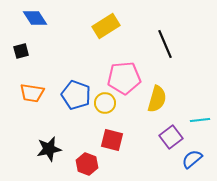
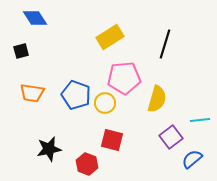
yellow rectangle: moved 4 px right, 11 px down
black line: rotated 40 degrees clockwise
